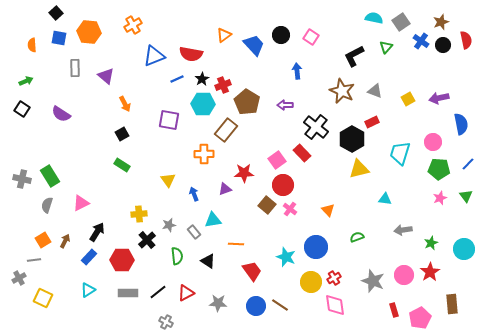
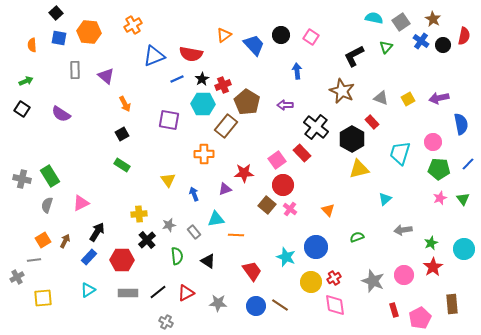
brown star at (441, 22): moved 8 px left, 3 px up; rotated 21 degrees counterclockwise
red semicircle at (466, 40): moved 2 px left, 4 px up; rotated 24 degrees clockwise
gray rectangle at (75, 68): moved 2 px down
gray triangle at (375, 91): moved 6 px right, 7 px down
red rectangle at (372, 122): rotated 72 degrees clockwise
brown rectangle at (226, 130): moved 4 px up
green triangle at (466, 196): moved 3 px left, 3 px down
cyan triangle at (385, 199): rotated 48 degrees counterclockwise
cyan triangle at (213, 220): moved 3 px right, 1 px up
orange line at (236, 244): moved 9 px up
red star at (430, 272): moved 3 px right, 5 px up
gray cross at (19, 278): moved 2 px left, 1 px up
yellow square at (43, 298): rotated 30 degrees counterclockwise
